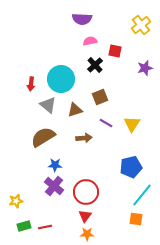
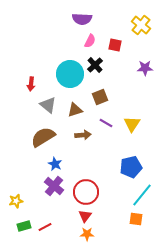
yellow cross: rotated 12 degrees counterclockwise
pink semicircle: rotated 128 degrees clockwise
red square: moved 6 px up
purple star: rotated 14 degrees clockwise
cyan circle: moved 9 px right, 5 px up
brown arrow: moved 1 px left, 3 px up
blue star: moved 1 px up; rotated 24 degrees clockwise
red line: rotated 16 degrees counterclockwise
